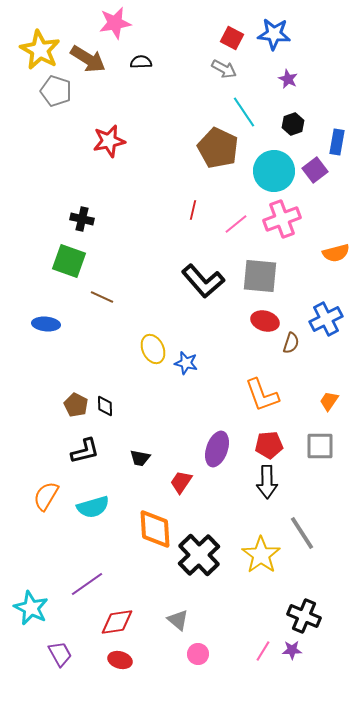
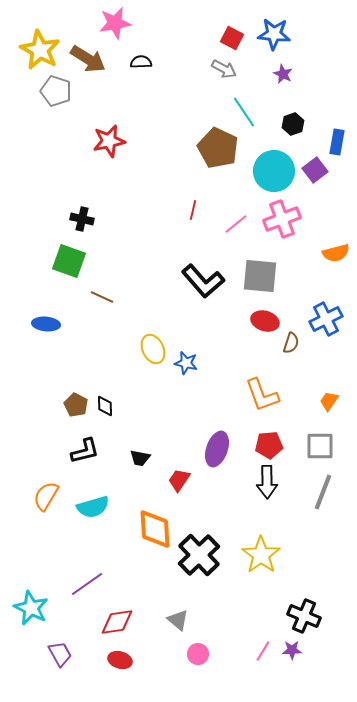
purple star at (288, 79): moved 5 px left, 5 px up
red trapezoid at (181, 482): moved 2 px left, 2 px up
gray line at (302, 533): moved 21 px right, 41 px up; rotated 54 degrees clockwise
